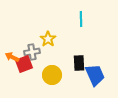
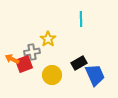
orange arrow: moved 2 px down
black rectangle: rotated 63 degrees clockwise
